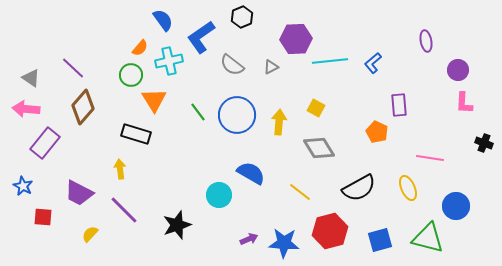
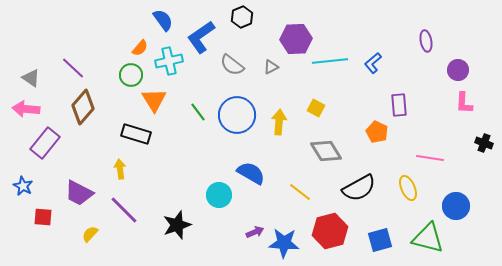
gray diamond at (319, 148): moved 7 px right, 3 px down
purple arrow at (249, 239): moved 6 px right, 7 px up
